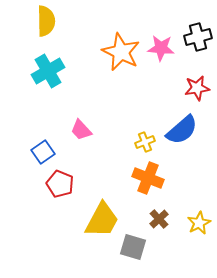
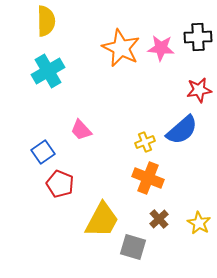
black cross: rotated 12 degrees clockwise
orange star: moved 4 px up
red star: moved 2 px right, 2 px down
yellow star: rotated 15 degrees counterclockwise
